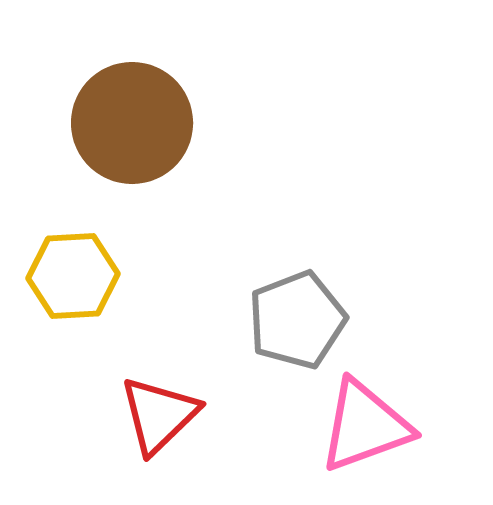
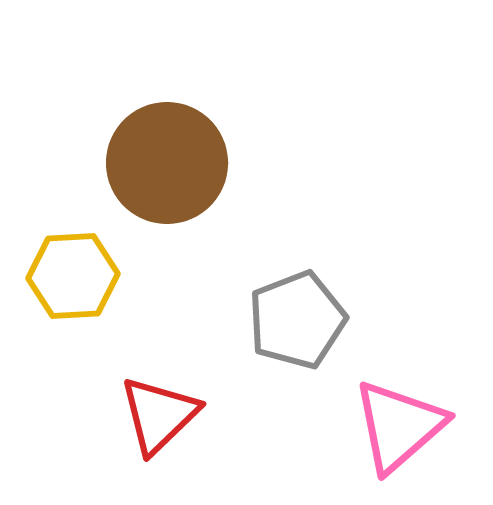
brown circle: moved 35 px right, 40 px down
pink triangle: moved 34 px right; rotated 21 degrees counterclockwise
